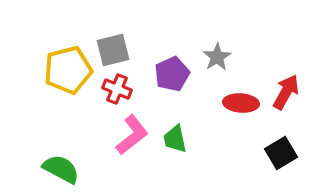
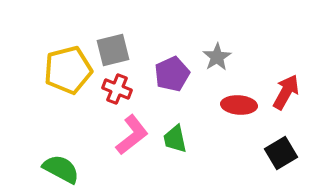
red ellipse: moved 2 px left, 2 px down
